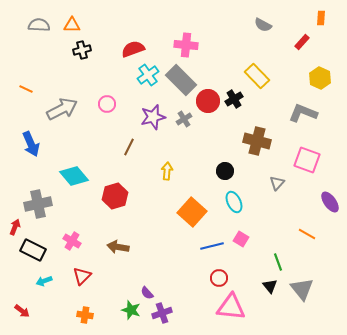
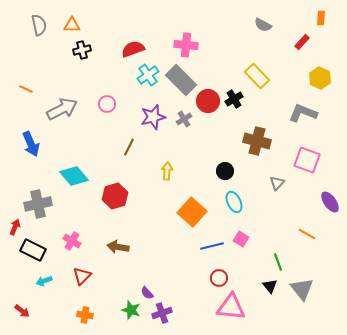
gray semicircle at (39, 25): rotated 75 degrees clockwise
